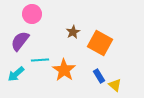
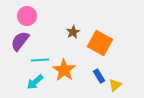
pink circle: moved 5 px left, 2 px down
cyan arrow: moved 19 px right, 8 px down
yellow triangle: rotated 40 degrees clockwise
